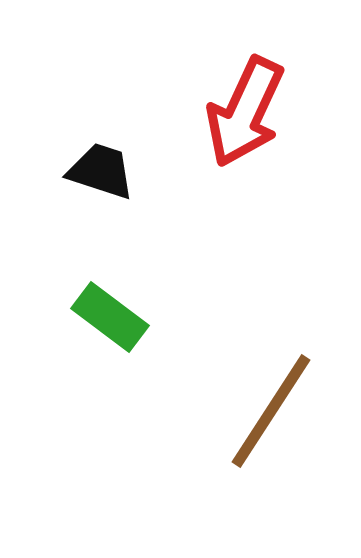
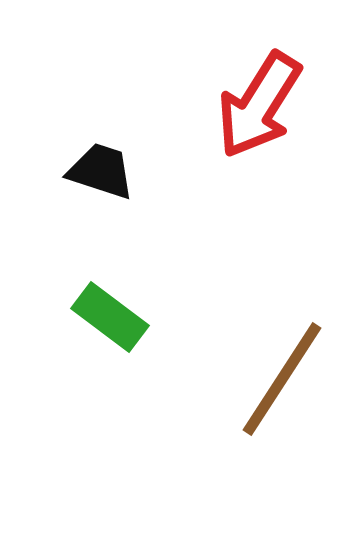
red arrow: moved 14 px right, 7 px up; rotated 7 degrees clockwise
brown line: moved 11 px right, 32 px up
